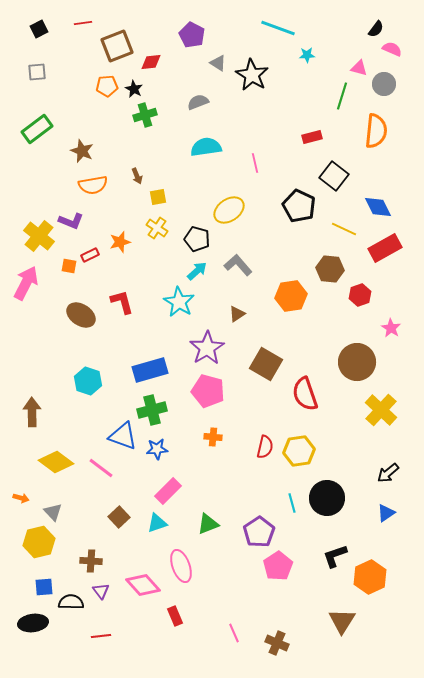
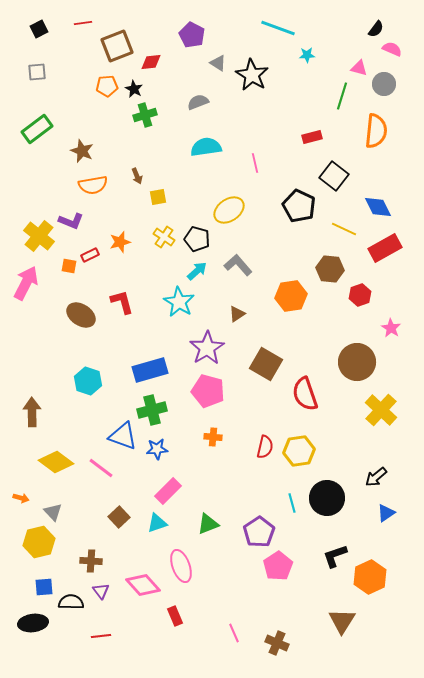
yellow cross at (157, 228): moved 7 px right, 9 px down
black arrow at (388, 473): moved 12 px left, 4 px down
